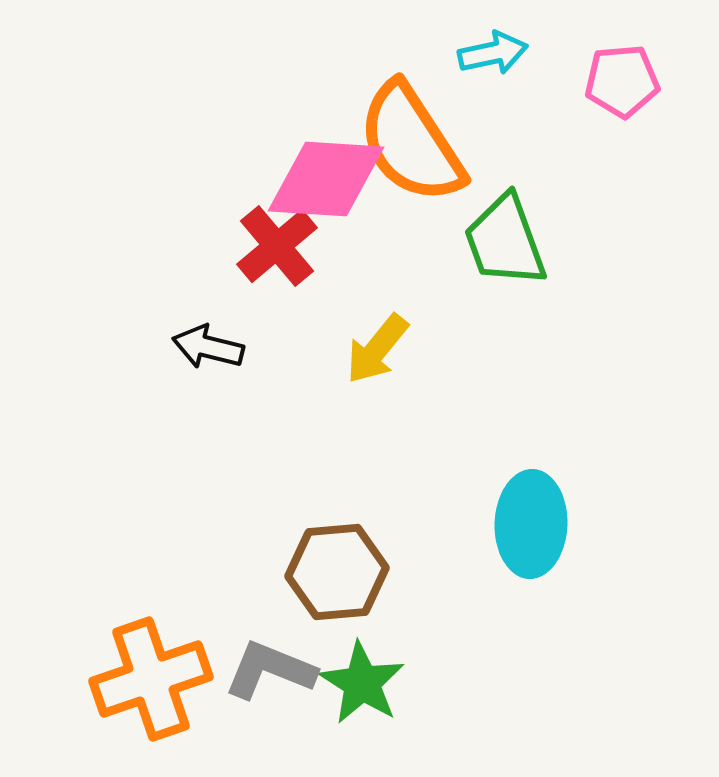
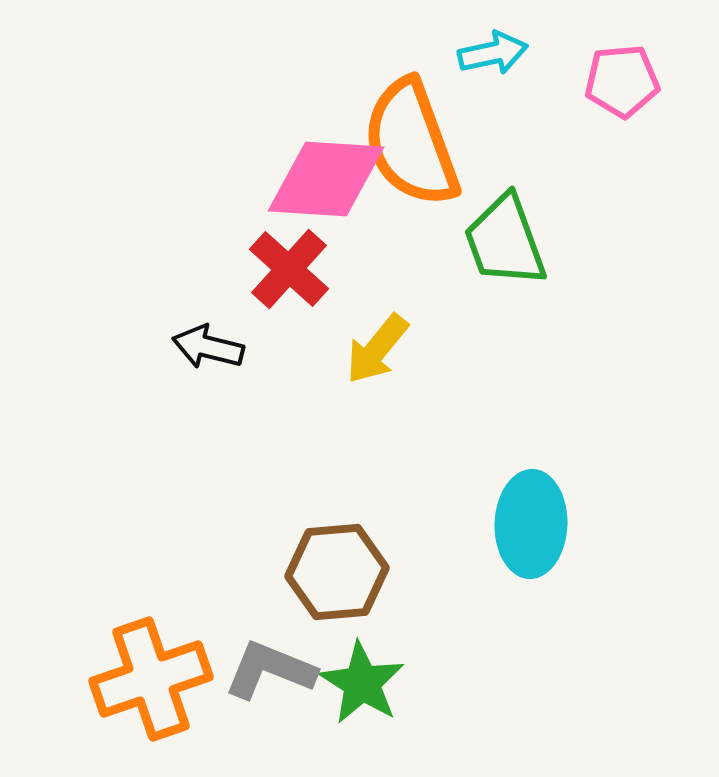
orange semicircle: rotated 13 degrees clockwise
red cross: moved 12 px right, 23 px down; rotated 8 degrees counterclockwise
